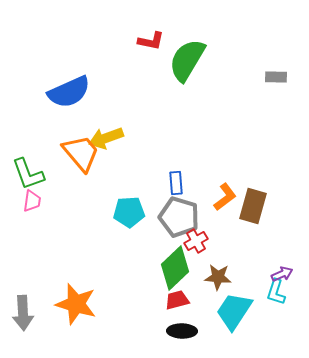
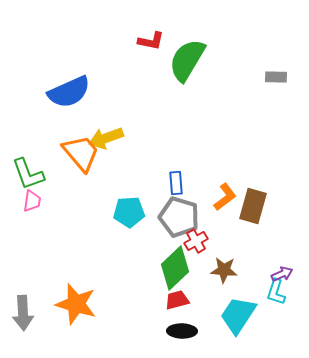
brown star: moved 6 px right, 7 px up
cyan trapezoid: moved 4 px right, 4 px down
